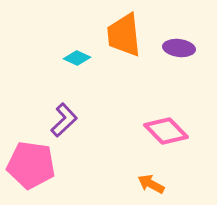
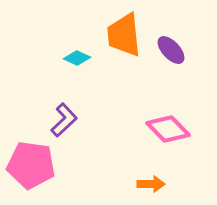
purple ellipse: moved 8 px left, 2 px down; rotated 40 degrees clockwise
pink diamond: moved 2 px right, 2 px up
orange arrow: rotated 152 degrees clockwise
